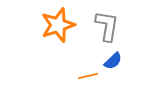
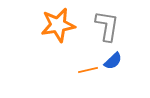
orange star: rotated 8 degrees clockwise
orange line: moved 6 px up
